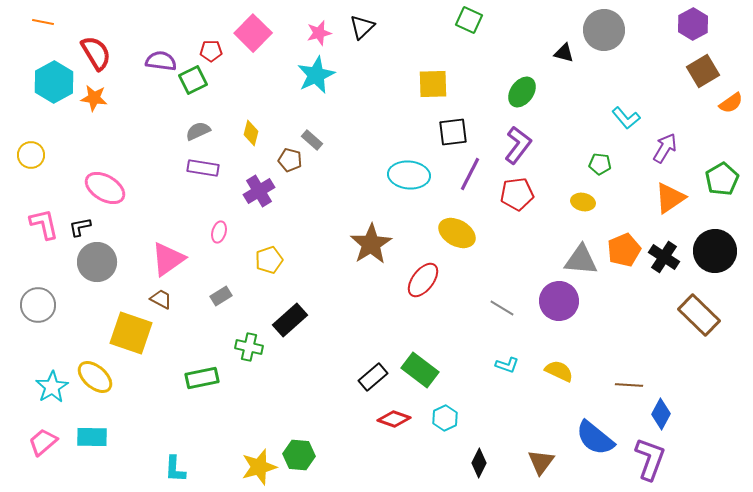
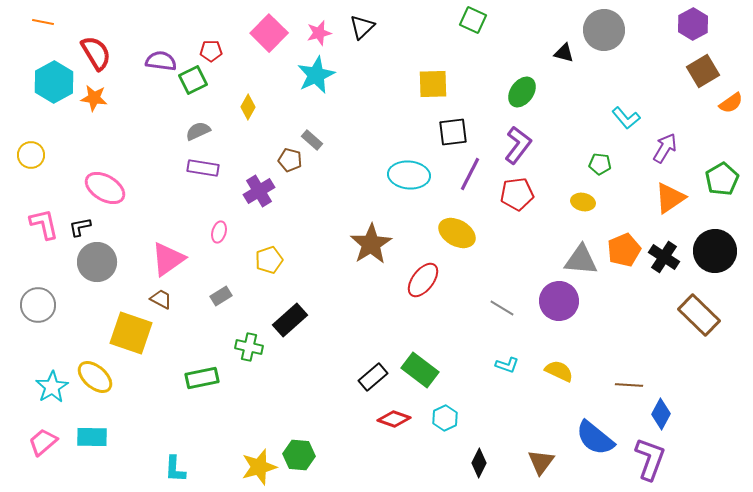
green square at (469, 20): moved 4 px right
pink square at (253, 33): moved 16 px right
yellow diamond at (251, 133): moved 3 px left, 26 px up; rotated 15 degrees clockwise
